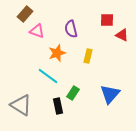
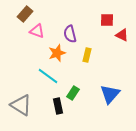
purple semicircle: moved 1 px left, 5 px down
yellow rectangle: moved 1 px left, 1 px up
